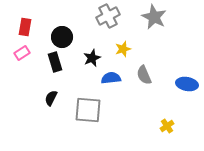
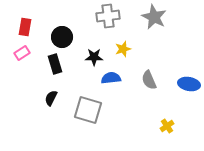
gray cross: rotated 20 degrees clockwise
black star: moved 2 px right, 1 px up; rotated 24 degrees clockwise
black rectangle: moved 2 px down
gray semicircle: moved 5 px right, 5 px down
blue ellipse: moved 2 px right
gray square: rotated 12 degrees clockwise
